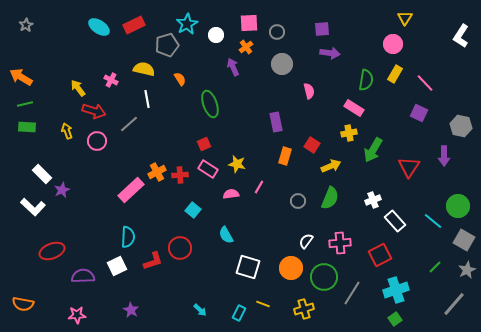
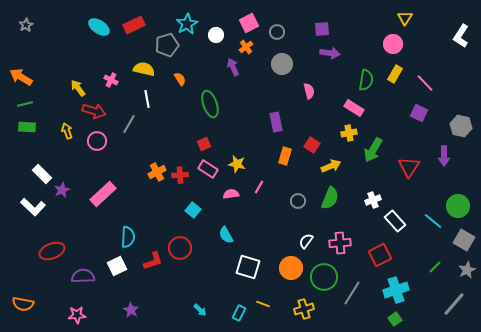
pink square at (249, 23): rotated 24 degrees counterclockwise
gray line at (129, 124): rotated 18 degrees counterclockwise
pink rectangle at (131, 190): moved 28 px left, 4 px down
